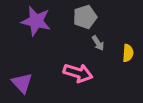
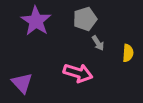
gray pentagon: moved 2 px down
purple star: rotated 20 degrees clockwise
